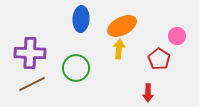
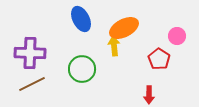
blue ellipse: rotated 30 degrees counterclockwise
orange ellipse: moved 2 px right, 2 px down
yellow arrow: moved 5 px left, 3 px up; rotated 12 degrees counterclockwise
green circle: moved 6 px right, 1 px down
red arrow: moved 1 px right, 2 px down
